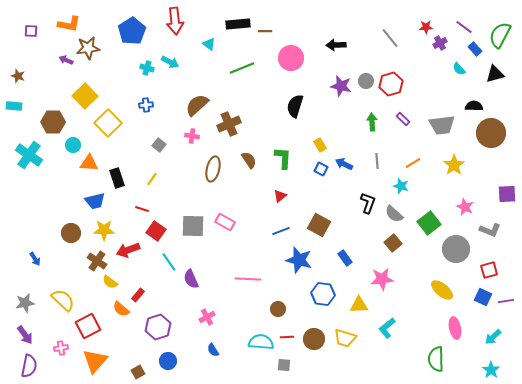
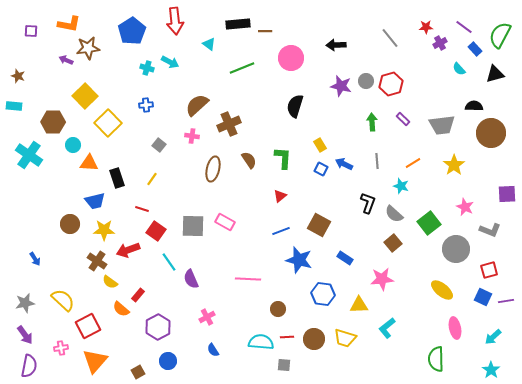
brown circle at (71, 233): moved 1 px left, 9 px up
blue rectangle at (345, 258): rotated 21 degrees counterclockwise
purple hexagon at (158, 327): rotated 10 degrees counterclockwise
